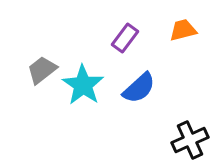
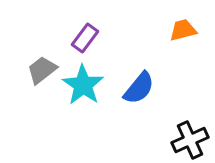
purple rectangle: moved 40 px left
blue semicircle: rotated 9 degrees counterclockwise
